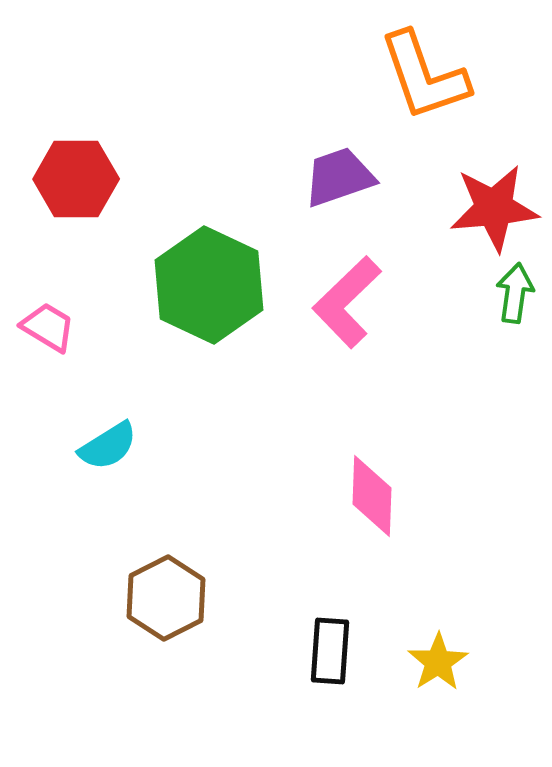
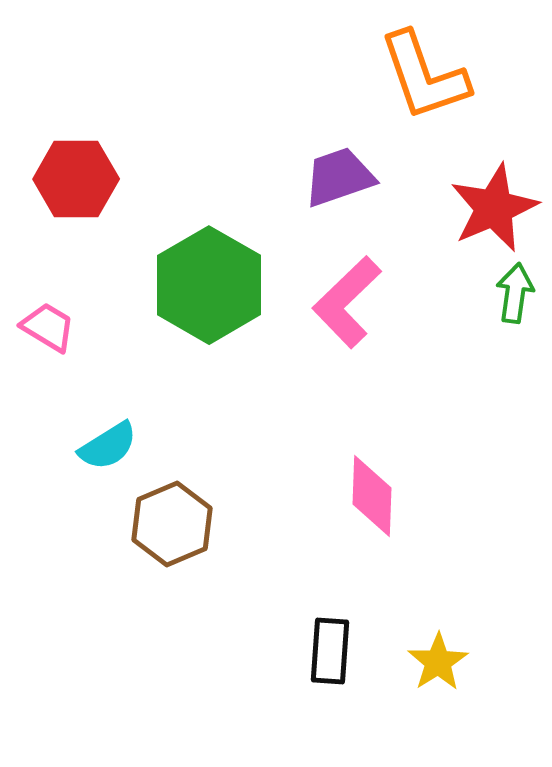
red star: rotated 18 degrees counterclockwise
green hexagon: rotated 5 degrees clockwise
brown hexagon: moved 6 px right, 74 px up; rotated 4 degrees clockwise
